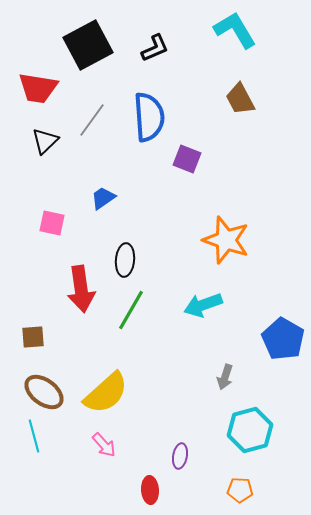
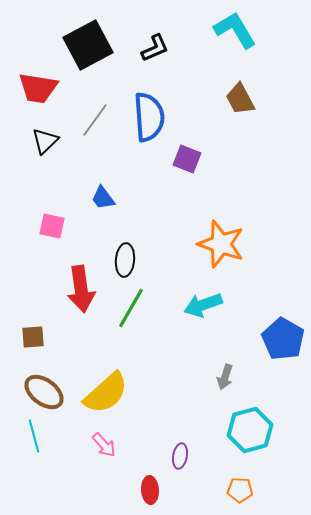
gray line: moved 3 px right
blue trapezoid: rotated 92 degrees counterclockwise
pink square: moved 3 px down
orange star: moved 5 px left, 4 px down
green line: moved 2 px up
